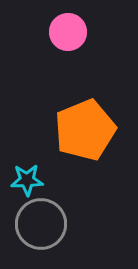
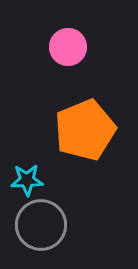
pink circle: moved 15 px down
gray circle: moved 1 px down
